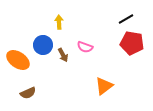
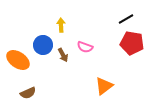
yellow arrow: moved 2 px right, 3 px down
